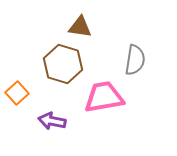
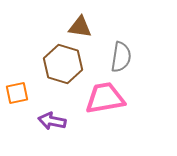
gray semicircle: moved 14 px left, 3 px up
orange square: rotated 30 degrees clockwise
pink trapezoid: moved 1 px right, 1 px down
